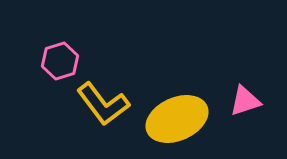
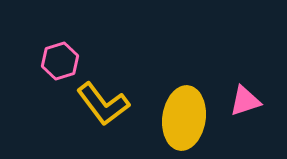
yellow ellipse: moved 7 px right, 1 px up; rotated 58 degrees counterclockwise
